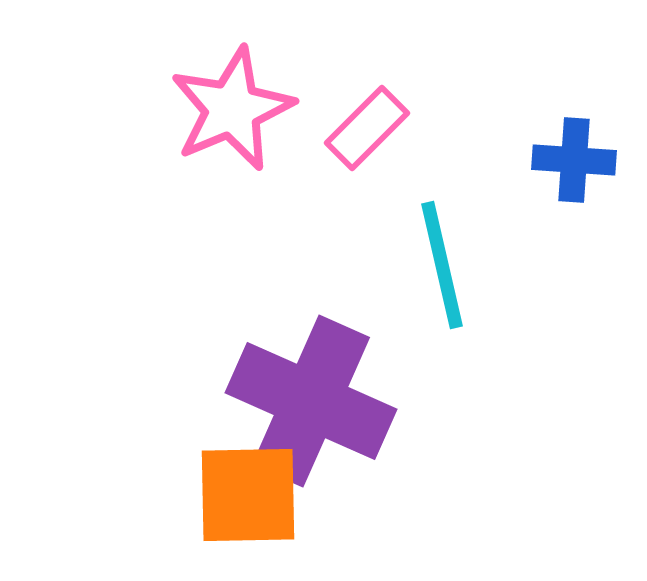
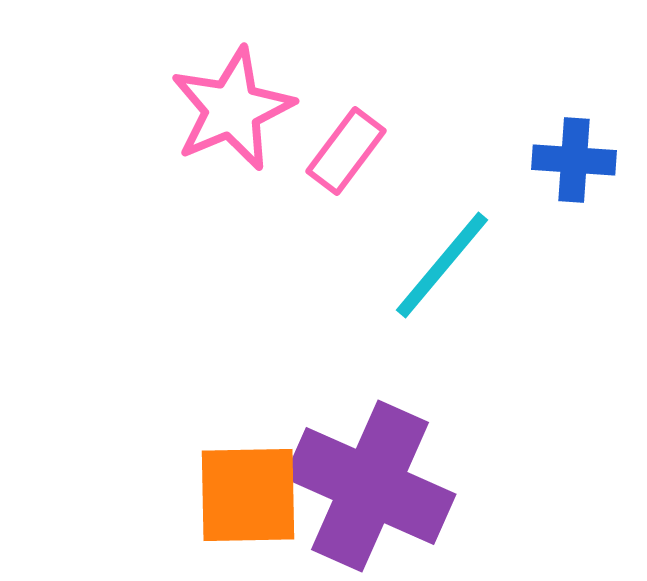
pink rectangle: moved 21 px left, 23 px down; rotated 8 degrees counterclockwise
cyan line: rotated 53 degrees clockwise
purple cross: moved 59 px right, 85 px down
